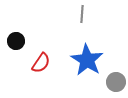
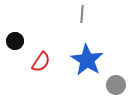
black circle: moved 1 px left
red semicircle: moved 1 px up
gray circle: moved 3 px down
